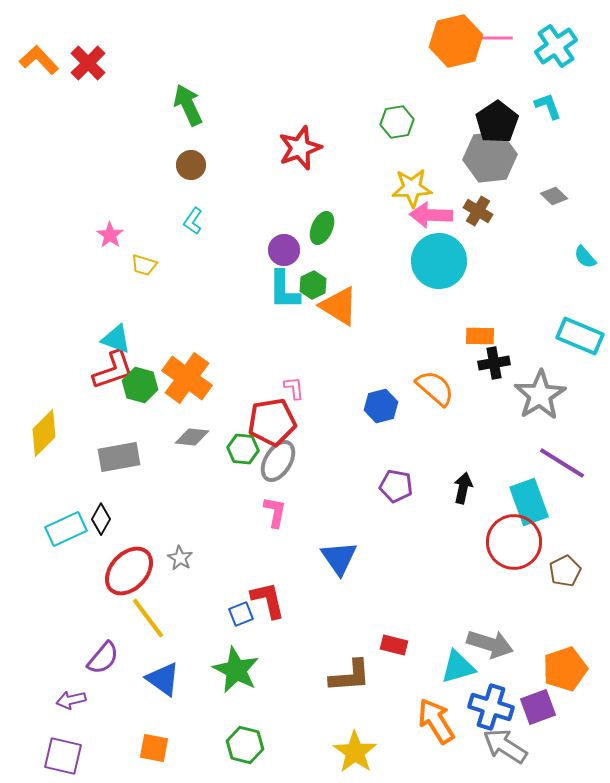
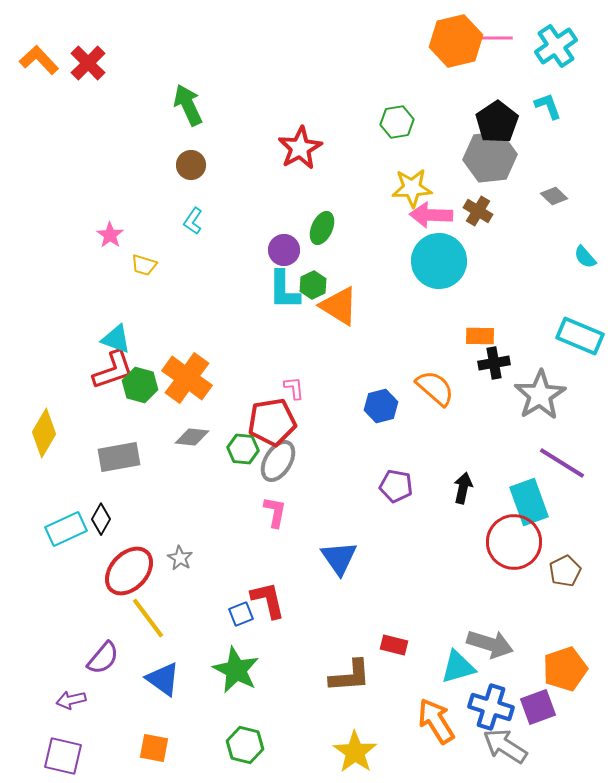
red star at (300, 148): rotated 9 degrees counterclockwise
yellow diamond at (44, 433): rotated 15 degrees counterclockwise
